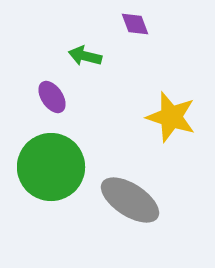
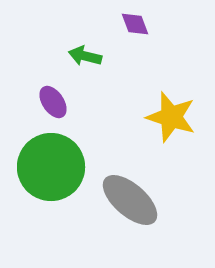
purple ellipse: moved 1 px right, 5 px down
gray ellipse: rotated 8 degrees clockwise
